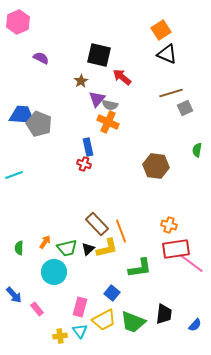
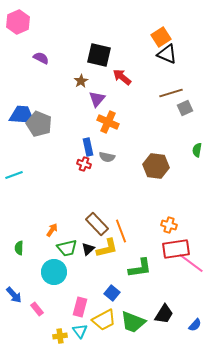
orange square at (161, 30): moved 7 px down
gray semicircle at (110, 105): moved 3 px left, 52 px down
orange arrow at (45, 242): moved 7 px right, 12 px up
black trapezoid at (164, 314): rotated 25 degrees clockwise
